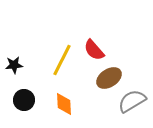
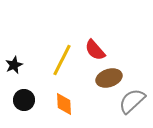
red semicircle: moved 1 px right
black star: rotated 18 degrees counterclockwise
brown ellipse: rotated 15 degrees clockwise
gray semicircle: rotated 12 degrees counterclockwise
